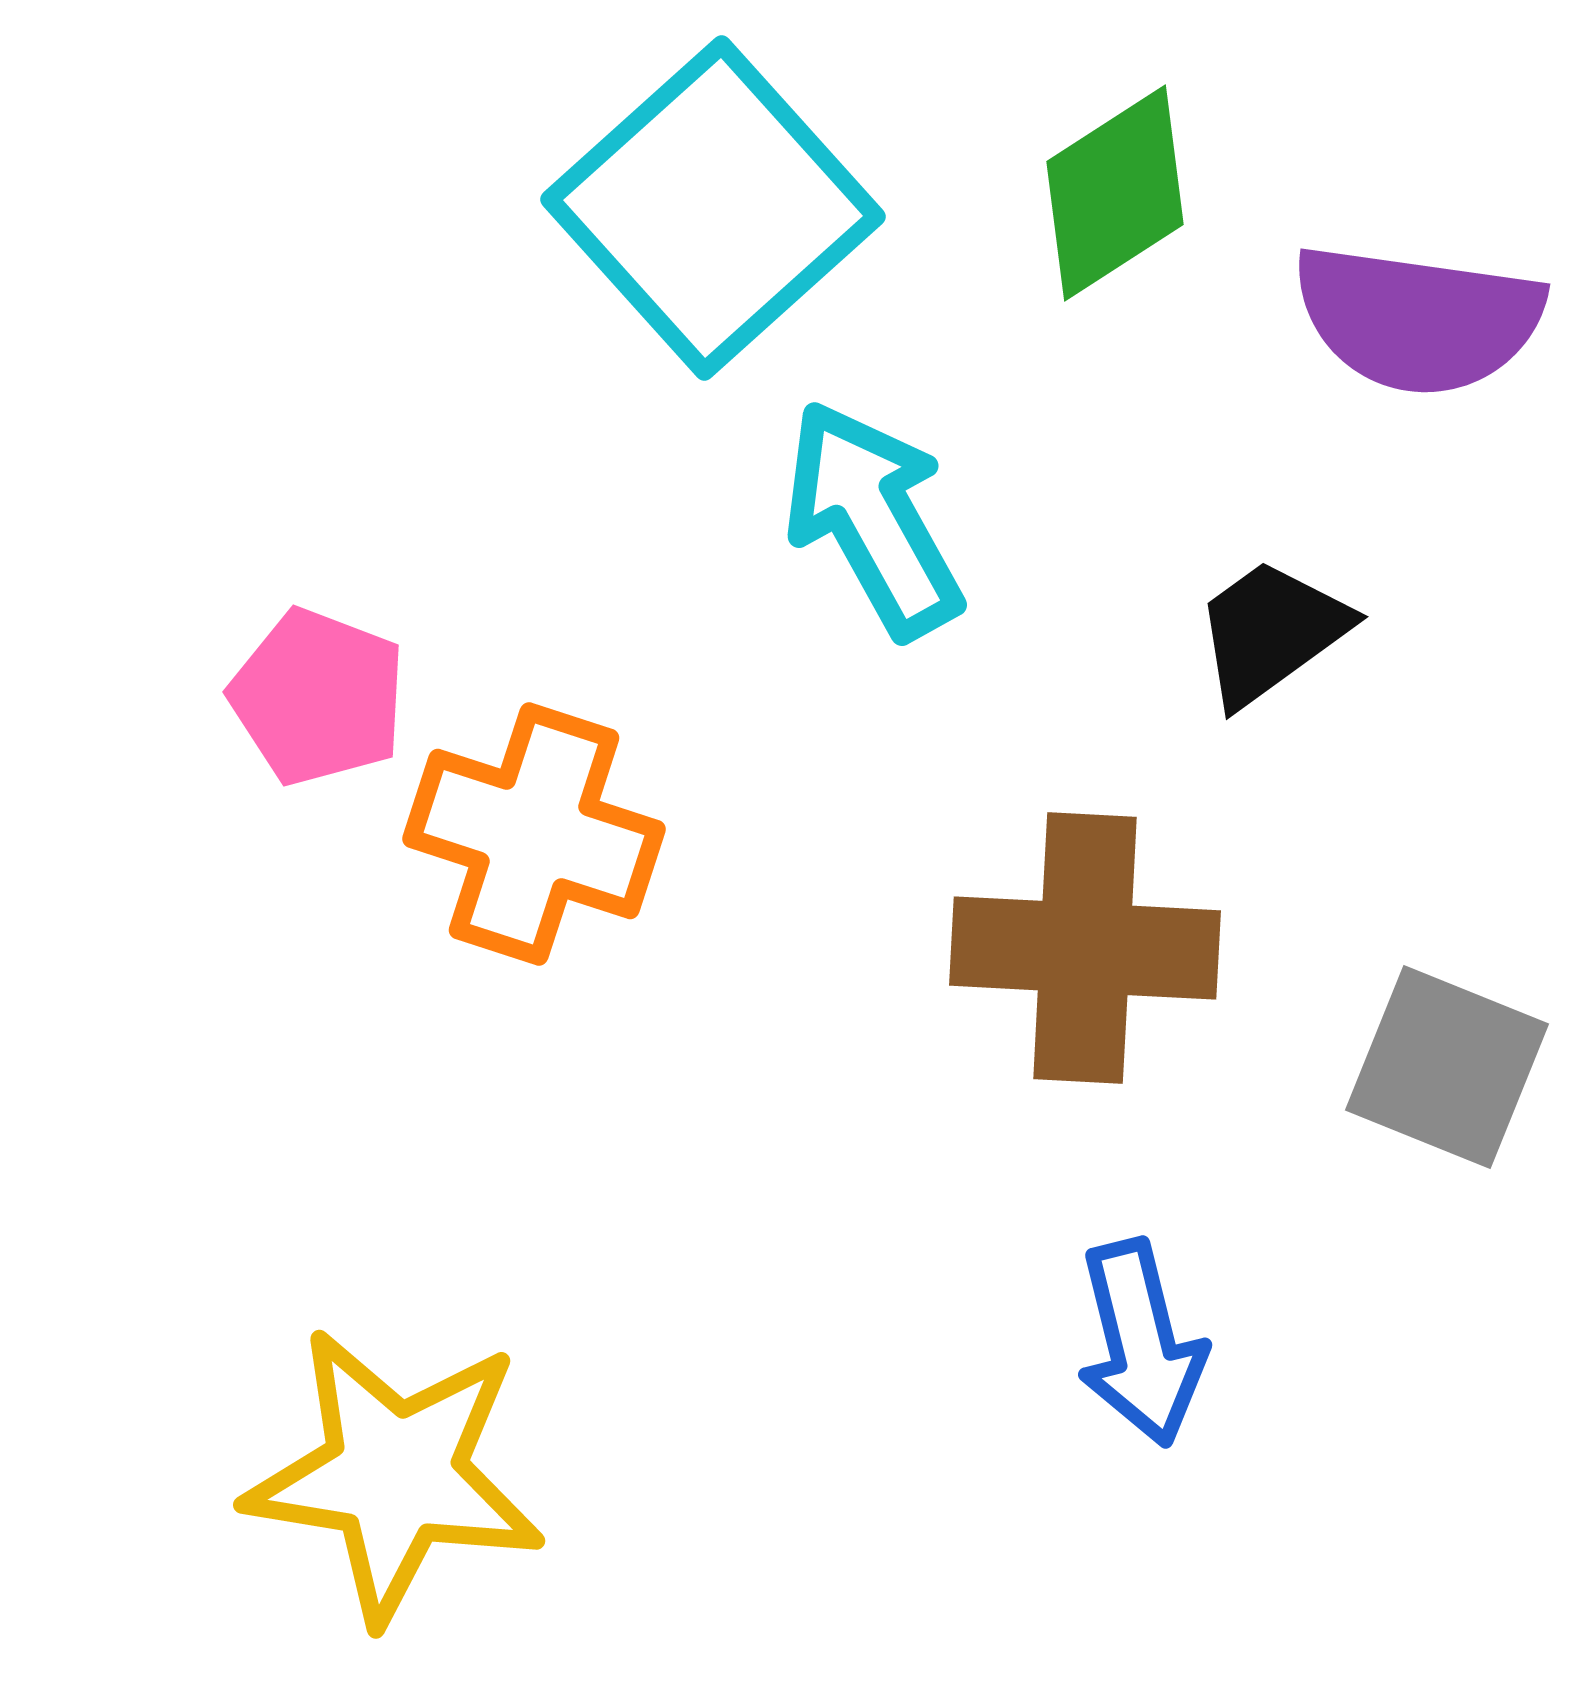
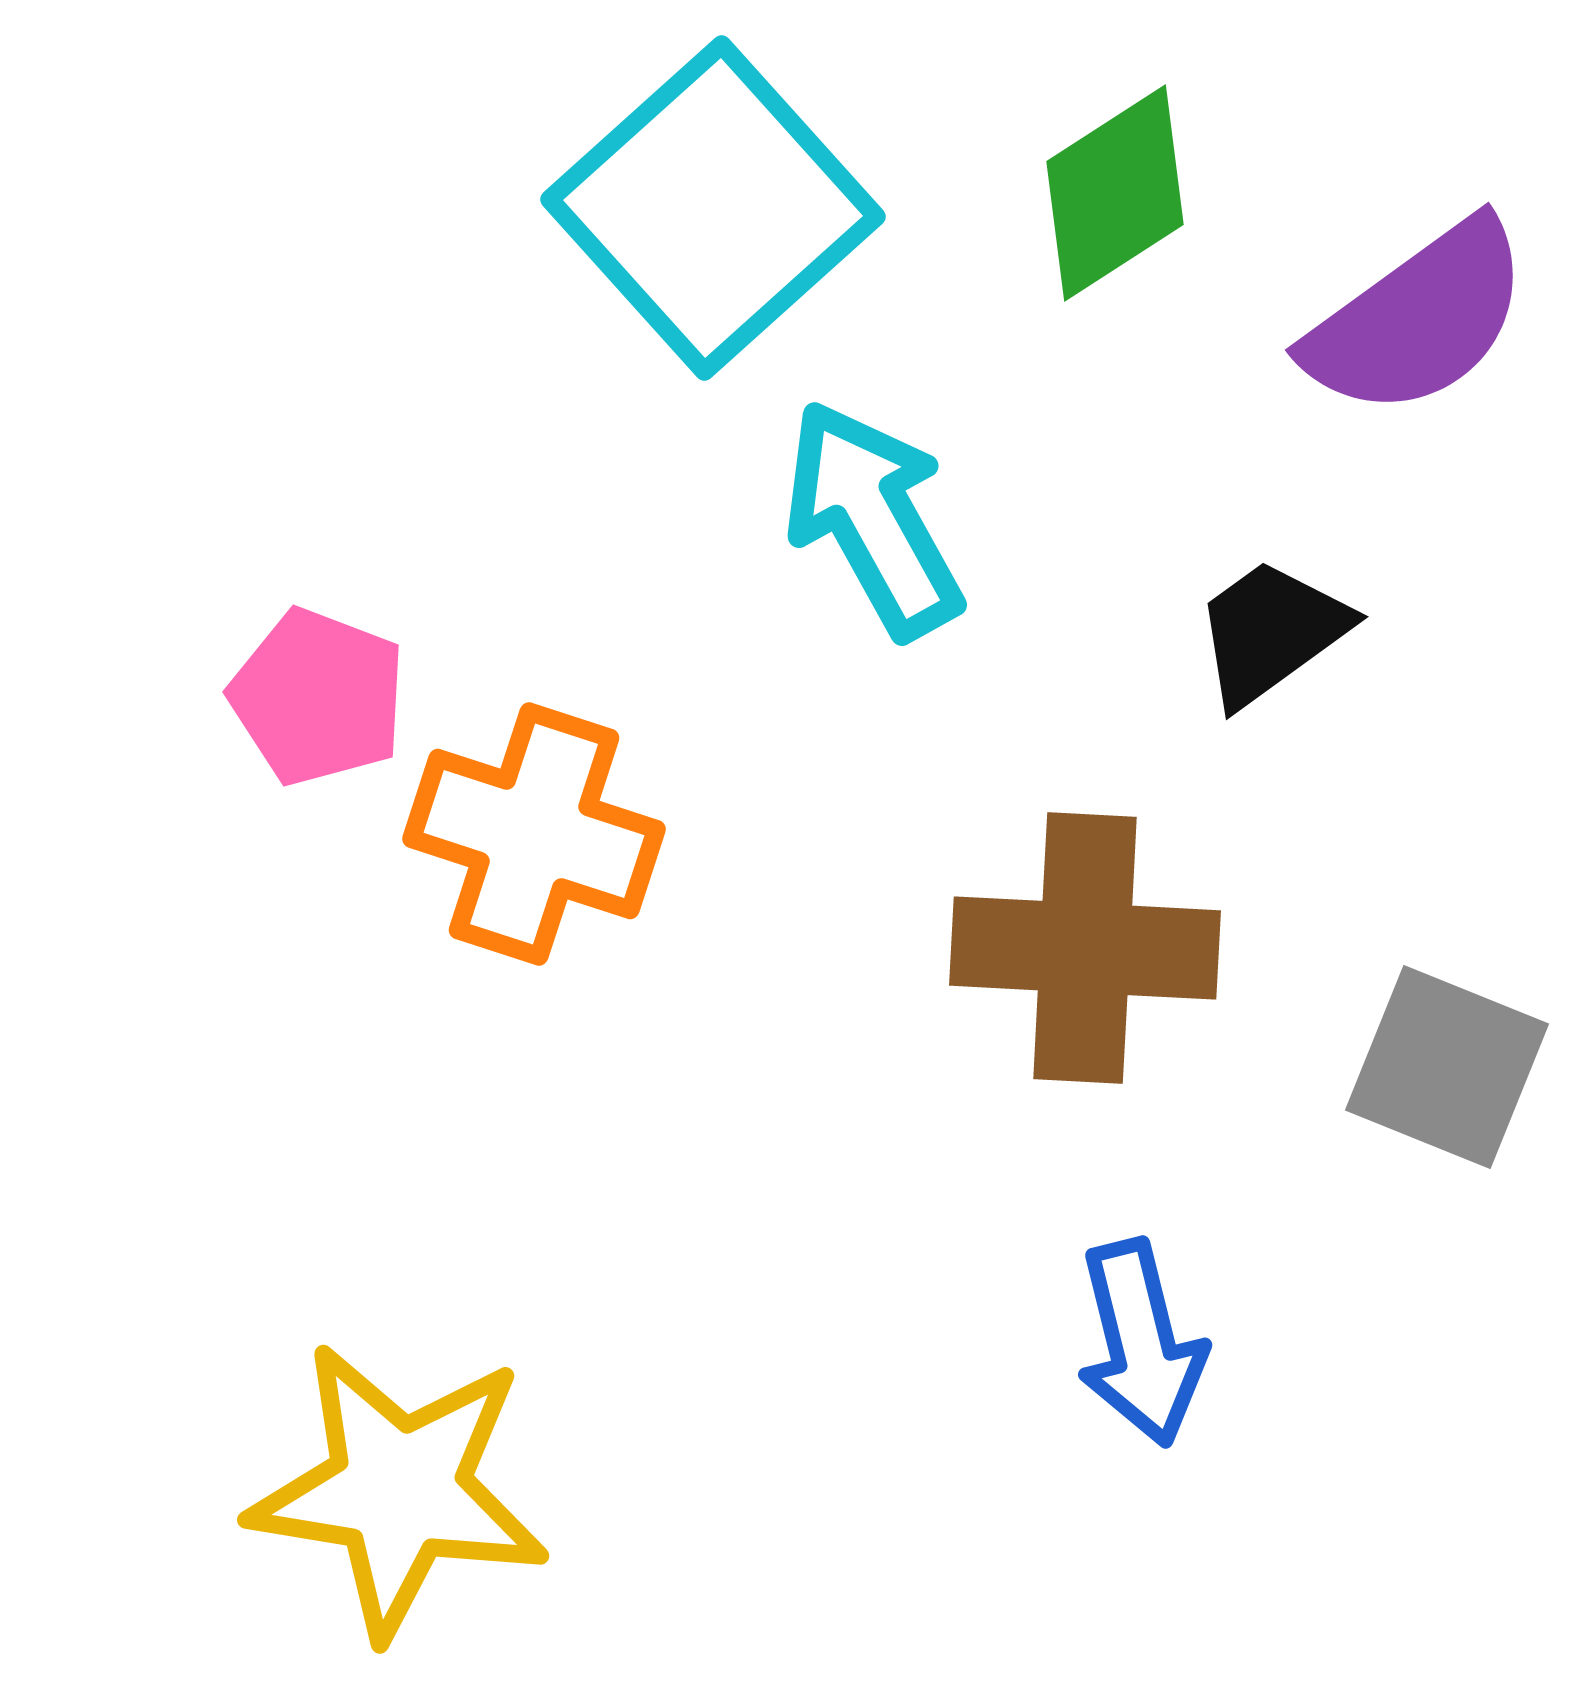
purple semicircle: rotated 44 degrees counterclockwise
yellow star: moved 4 px right, 15 px down
